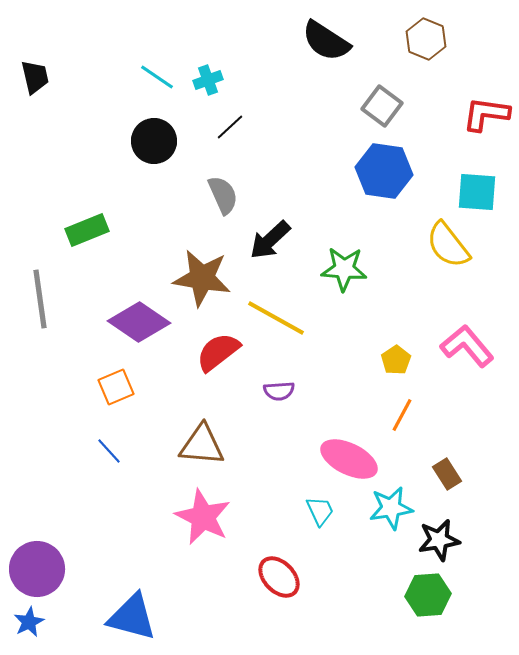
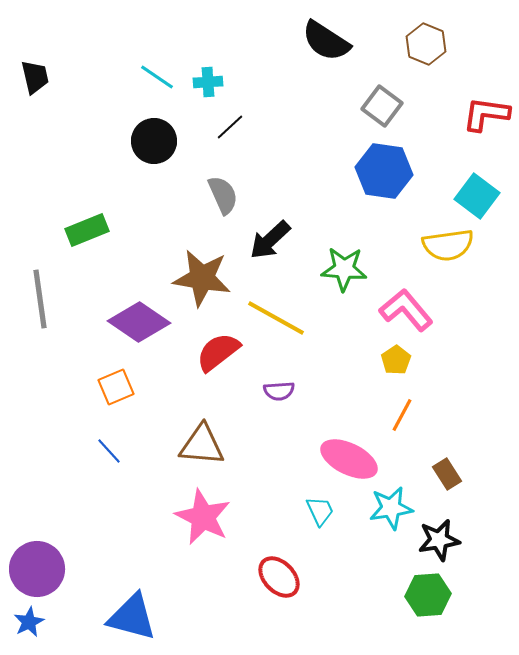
brown hexagon: moved 5 px down
cyan cross: moved 2 px down; rotated 16 degrees clockwise
cyan square: moved 4 px down; rotated 33 degrees clockwise
yellow semicircle: rotated 60 degrees counterclockwise
pink L-shape: moved 61 px left, 36 px up
